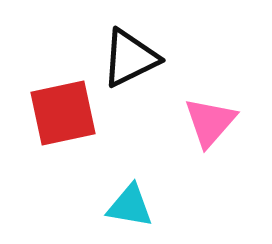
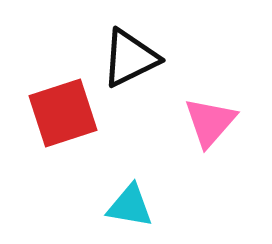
red square: rotated 6 degrees counterclockwise
